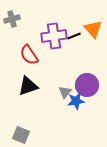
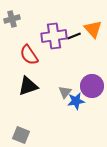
purple circle: moved 5 px right, 1 px down
